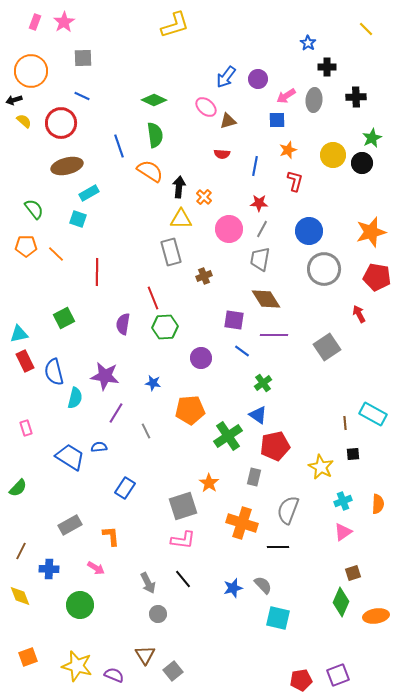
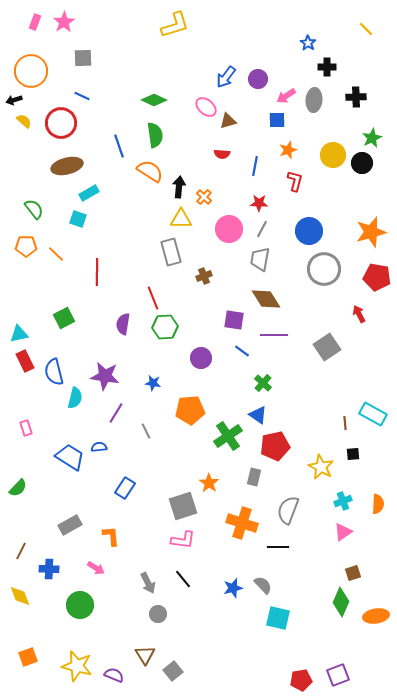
green cross at (263, 383): rotated 12 degrees counterclockwise
